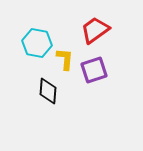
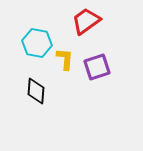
red trapezoid: moved 9 px left, 9 px up
purple square: moved 3 px right, 3 px up
black diamond: moved 12 px left
